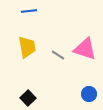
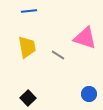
pink triangle: moved 11 px up
